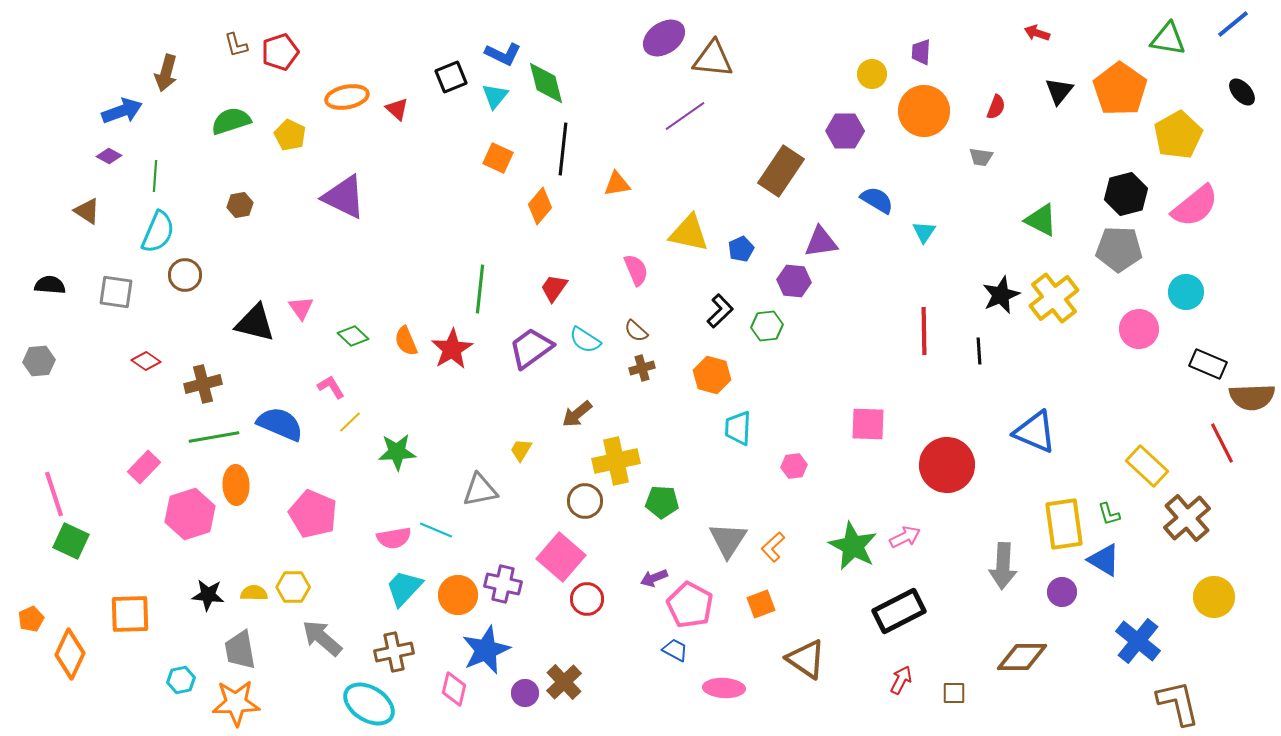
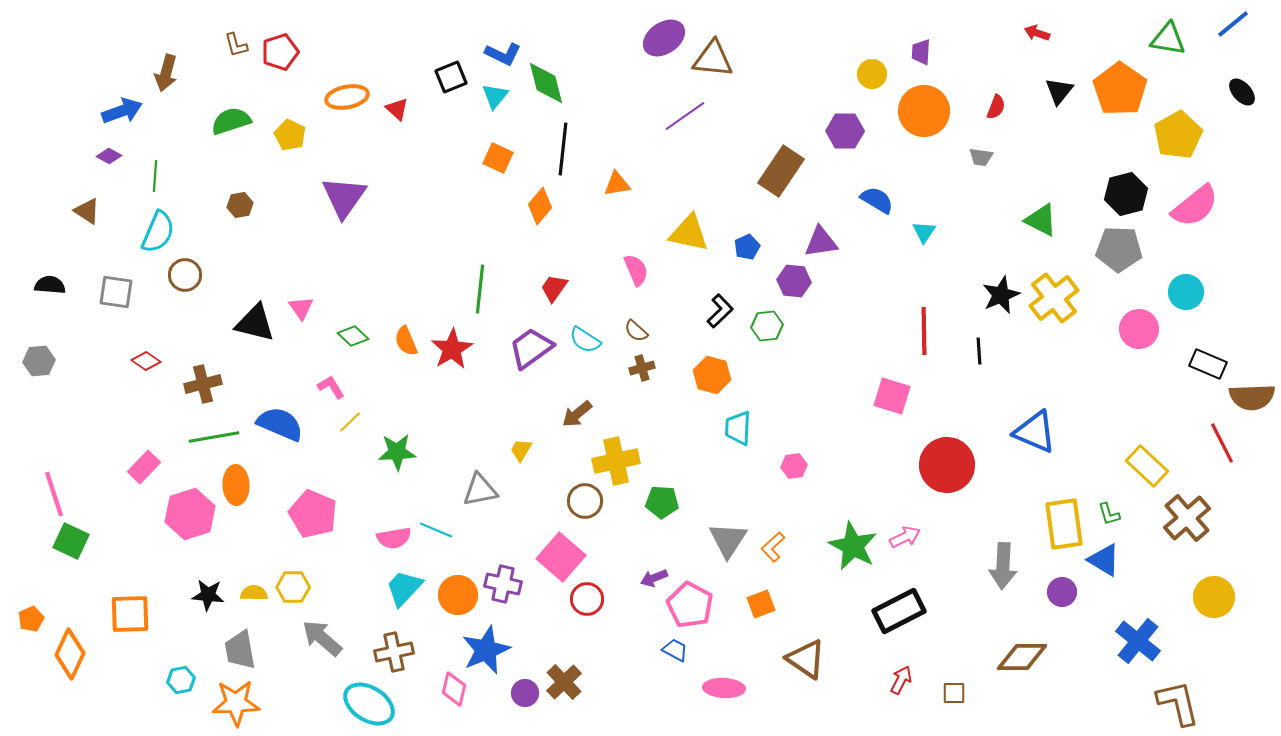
purple triangle at (344, 197): rotated 39 degrees clockwise
blue pentagon at (741, 249): moved 6 px right, 2 px up
pink square at (868, 424): moved 24 px right, 28 px up; rotated 15 degrees clockwise
